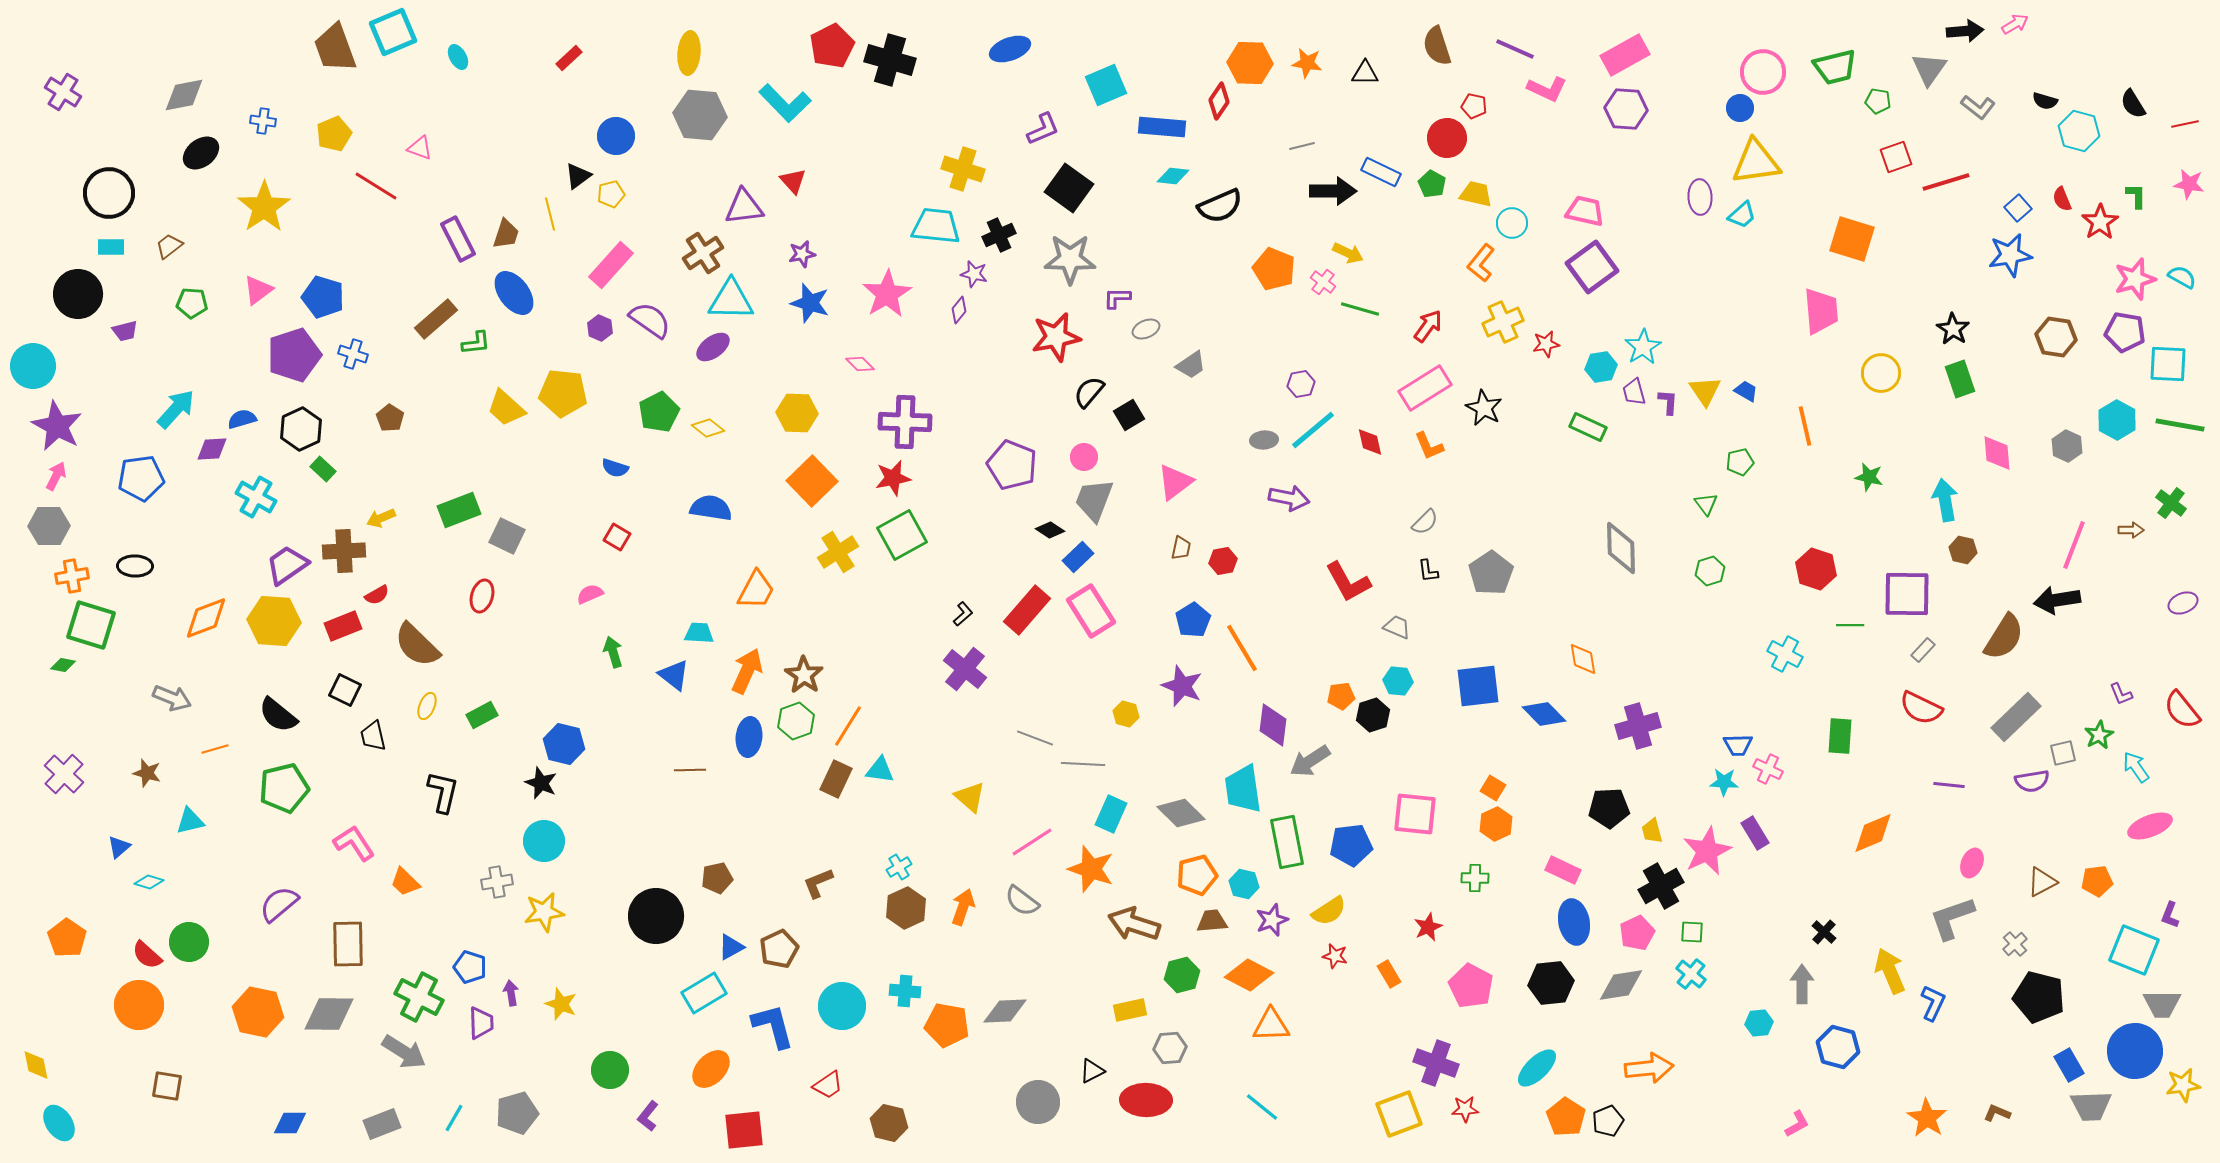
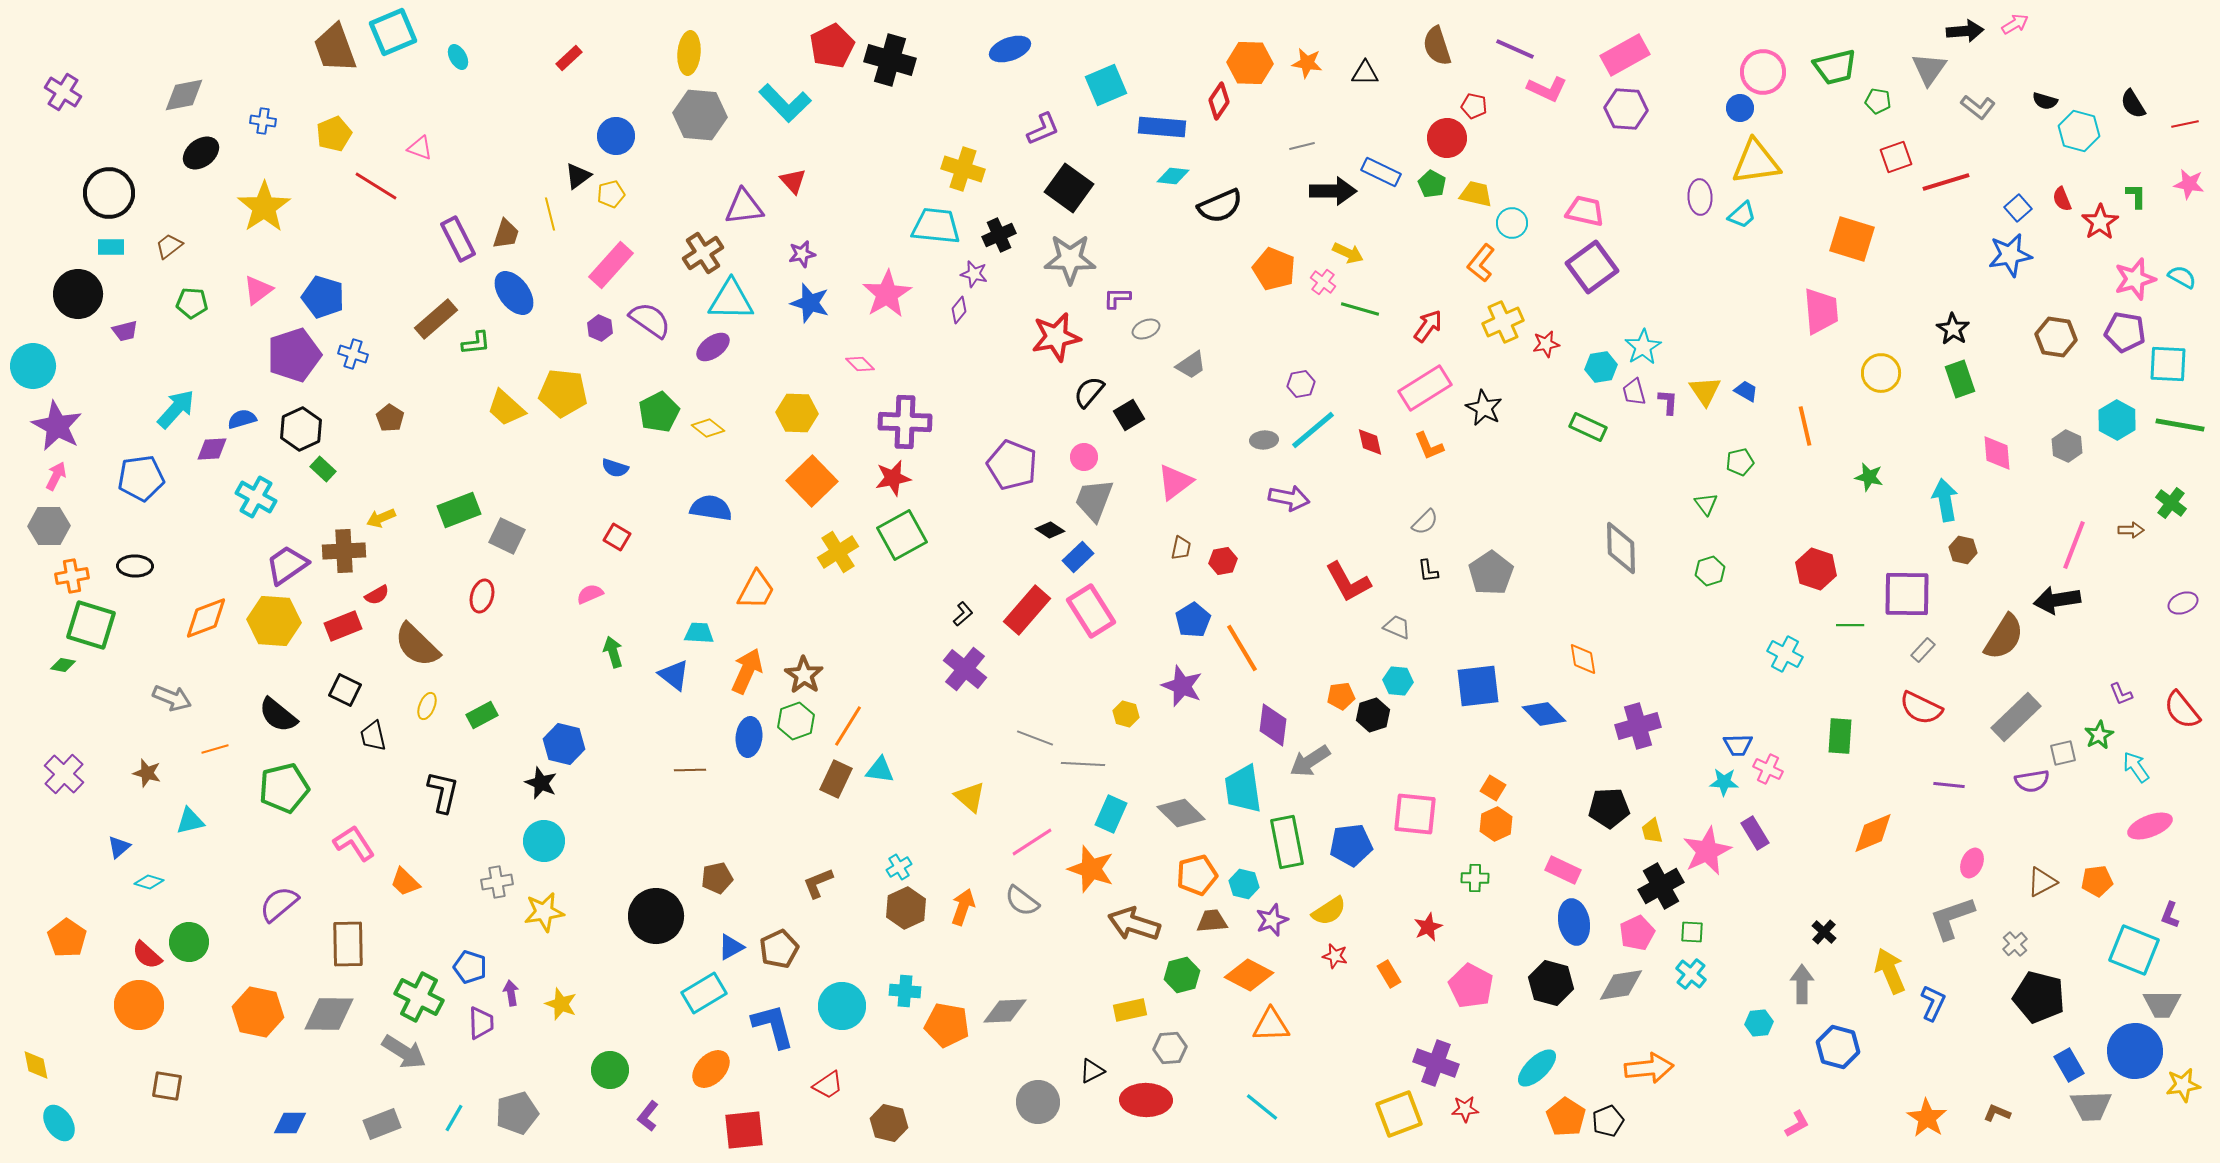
black hexagon at (1551, 983): rotated 21 degrees clockwise
